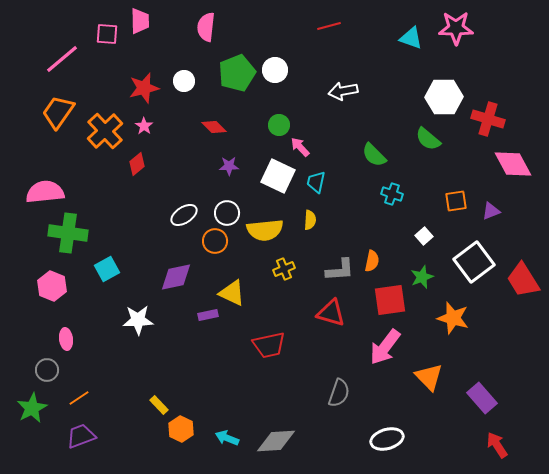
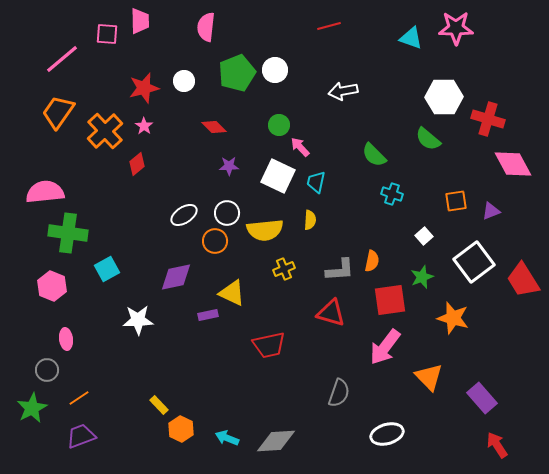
white ellipse at (387, 439): moved 5 px up
